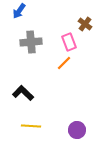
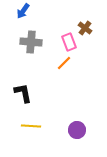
blue arrow: moved 4 px right
brown cross: moved 4 px down
gray cross: rotated 10 degrees clockwise
black L-shape: rotated 35 degrees clockwise
